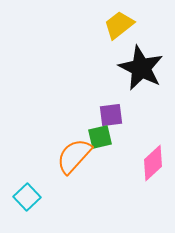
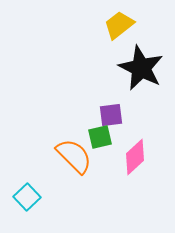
orange semicircle: rotated 93 degrees clockwise
pink diamond: moved 18 px left, 6 px up
